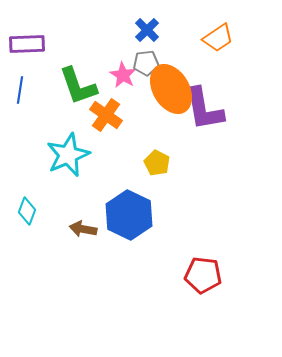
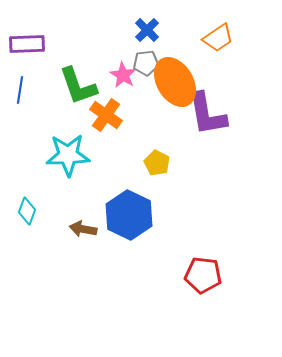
orange ellipse: moved 4 px right, 7 px up
purple L-shape: moved 3 px right, 5 px down
cyan star: rotated 21 degrees clockwise
